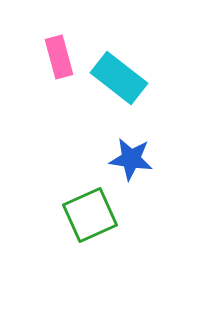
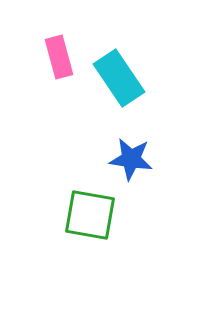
cyan rectangle: rotated 18 degrees clockwise
green square: rotated 34 degrees clockwise
